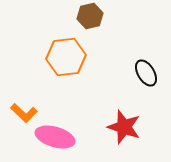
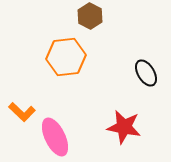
brown hexagon: rotated 20 degrees counterclockwise
orange L-shape: moved 2 px left, 1 px up
red star: rotated 8 degrees counterclockwise
pink ellipse: rotated 48 degrees clockwise
